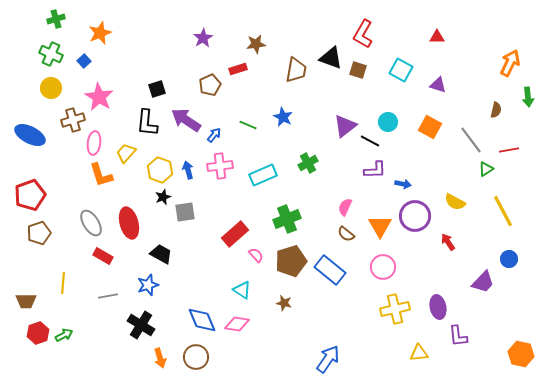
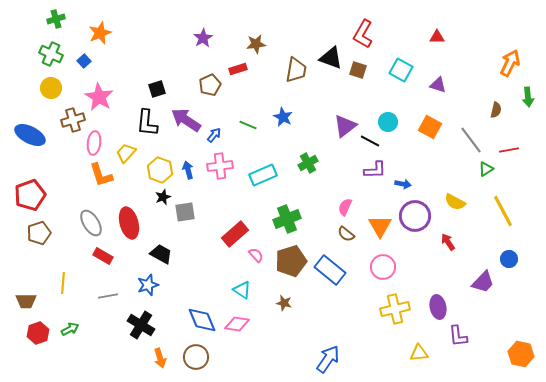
green arrow at (64, 335): moved 6 px right, 6 px up
